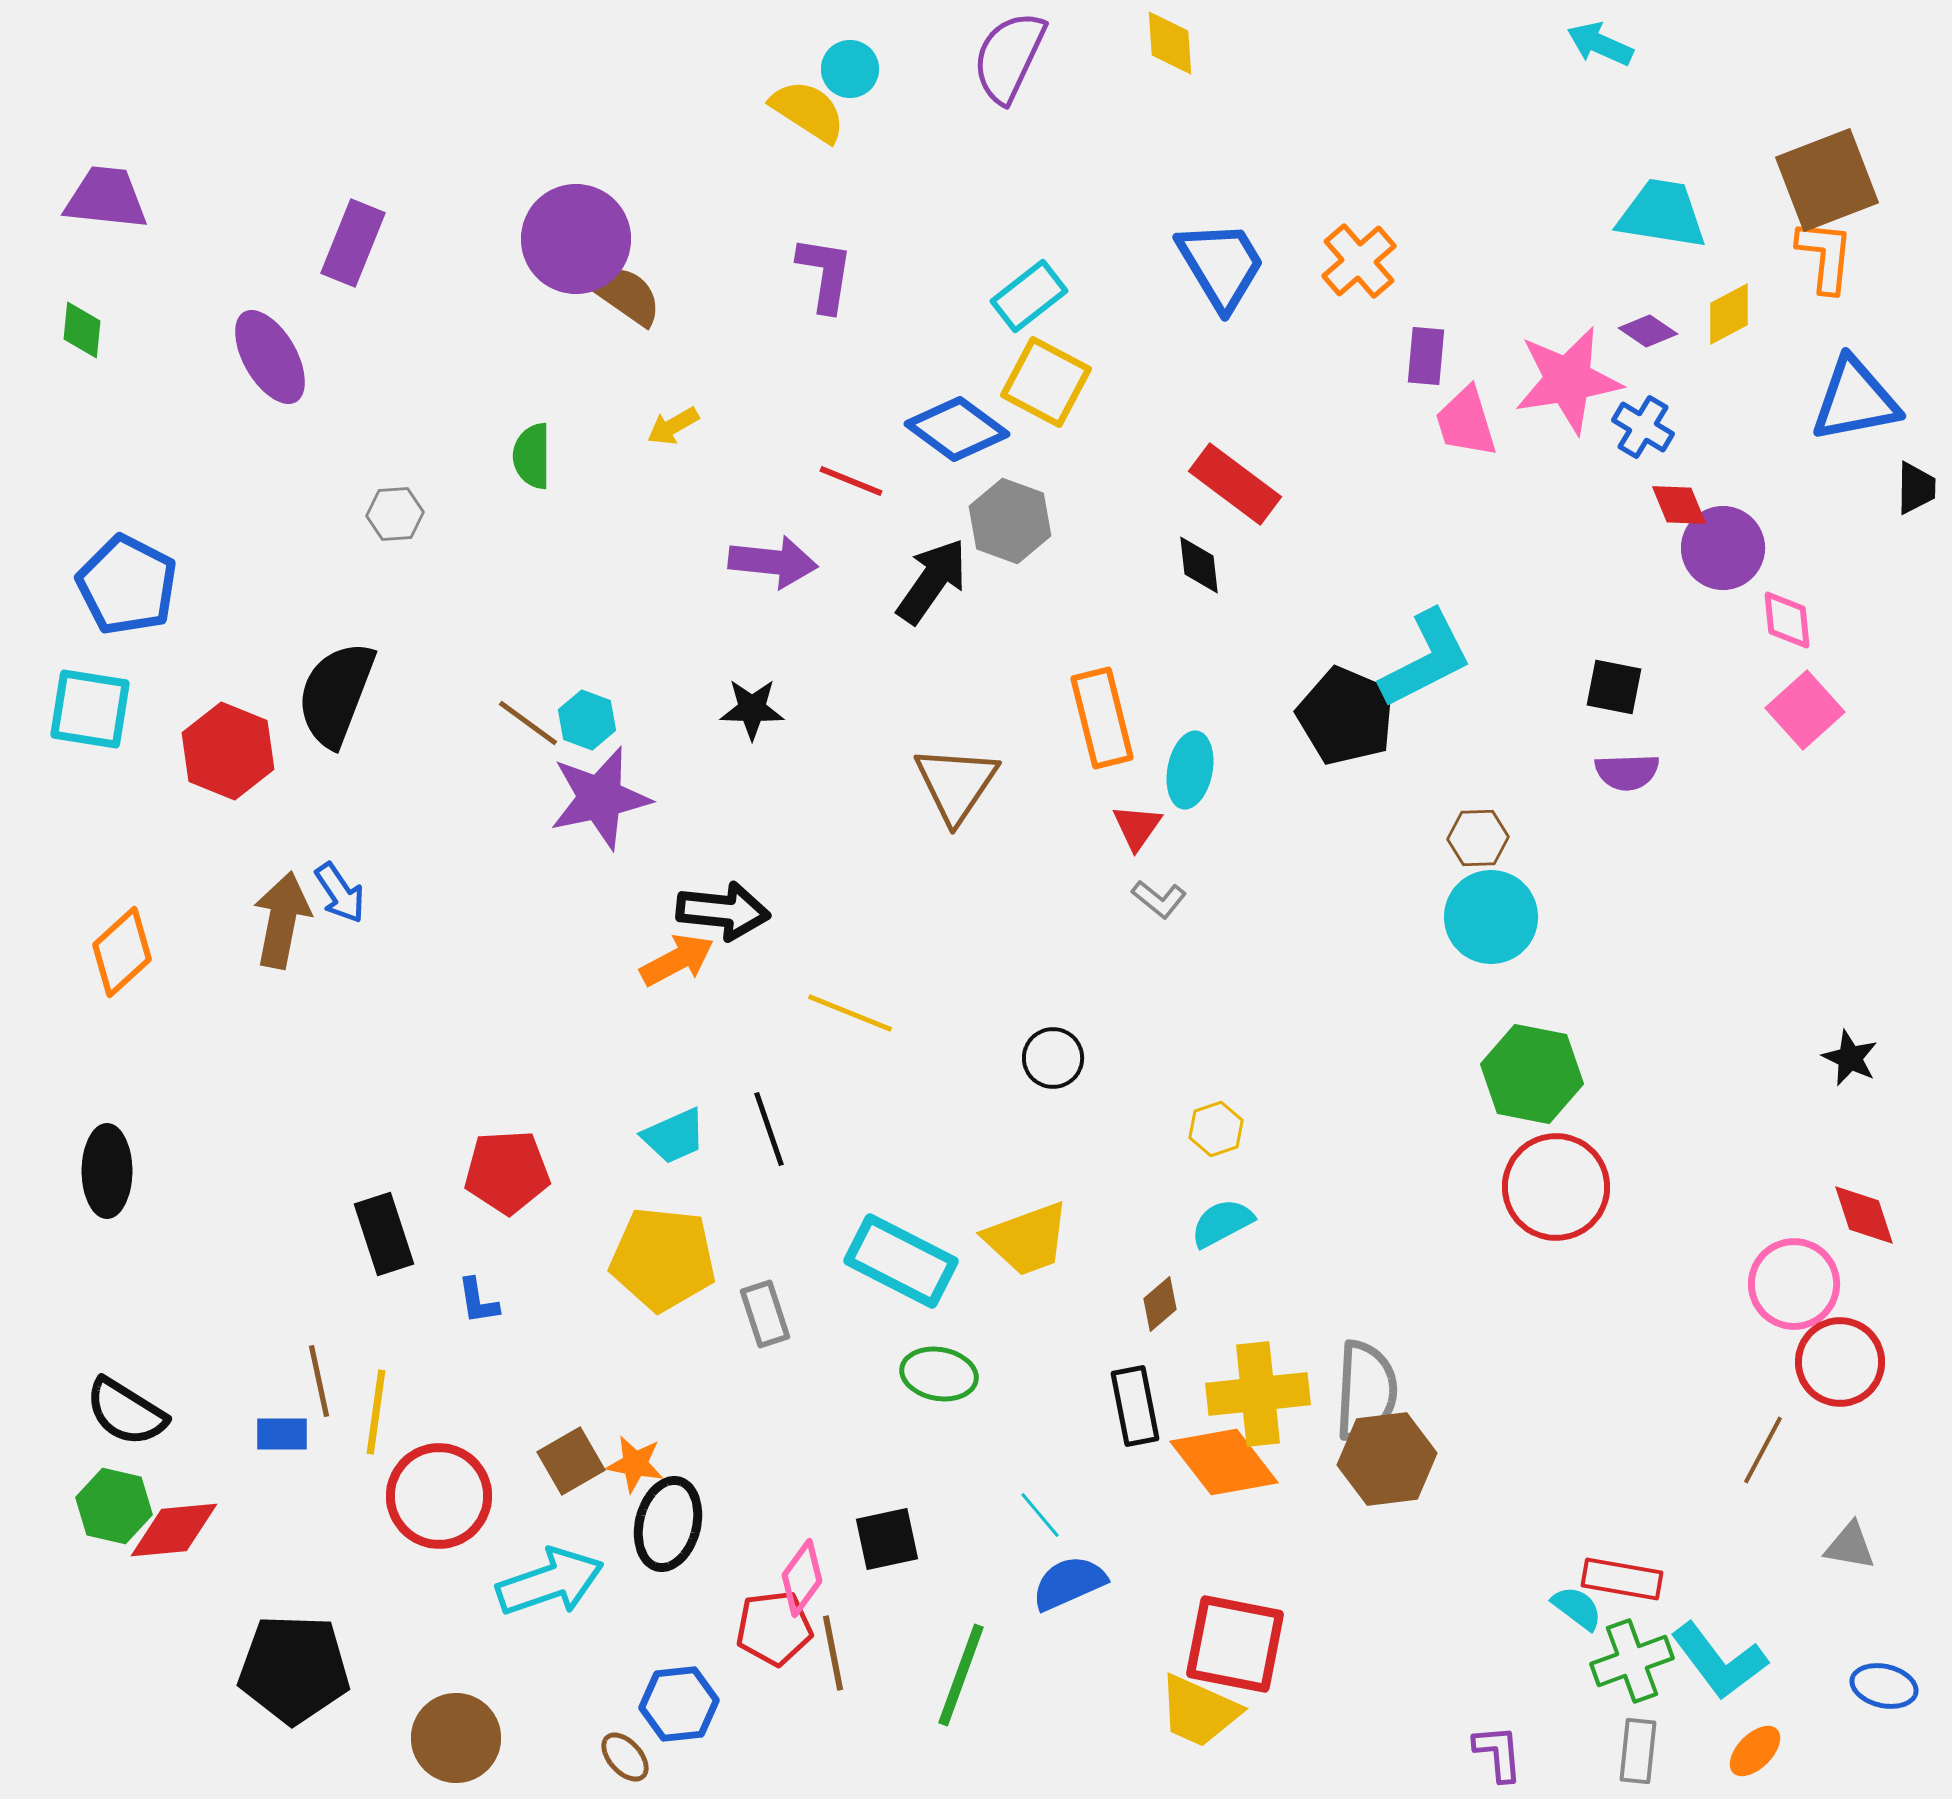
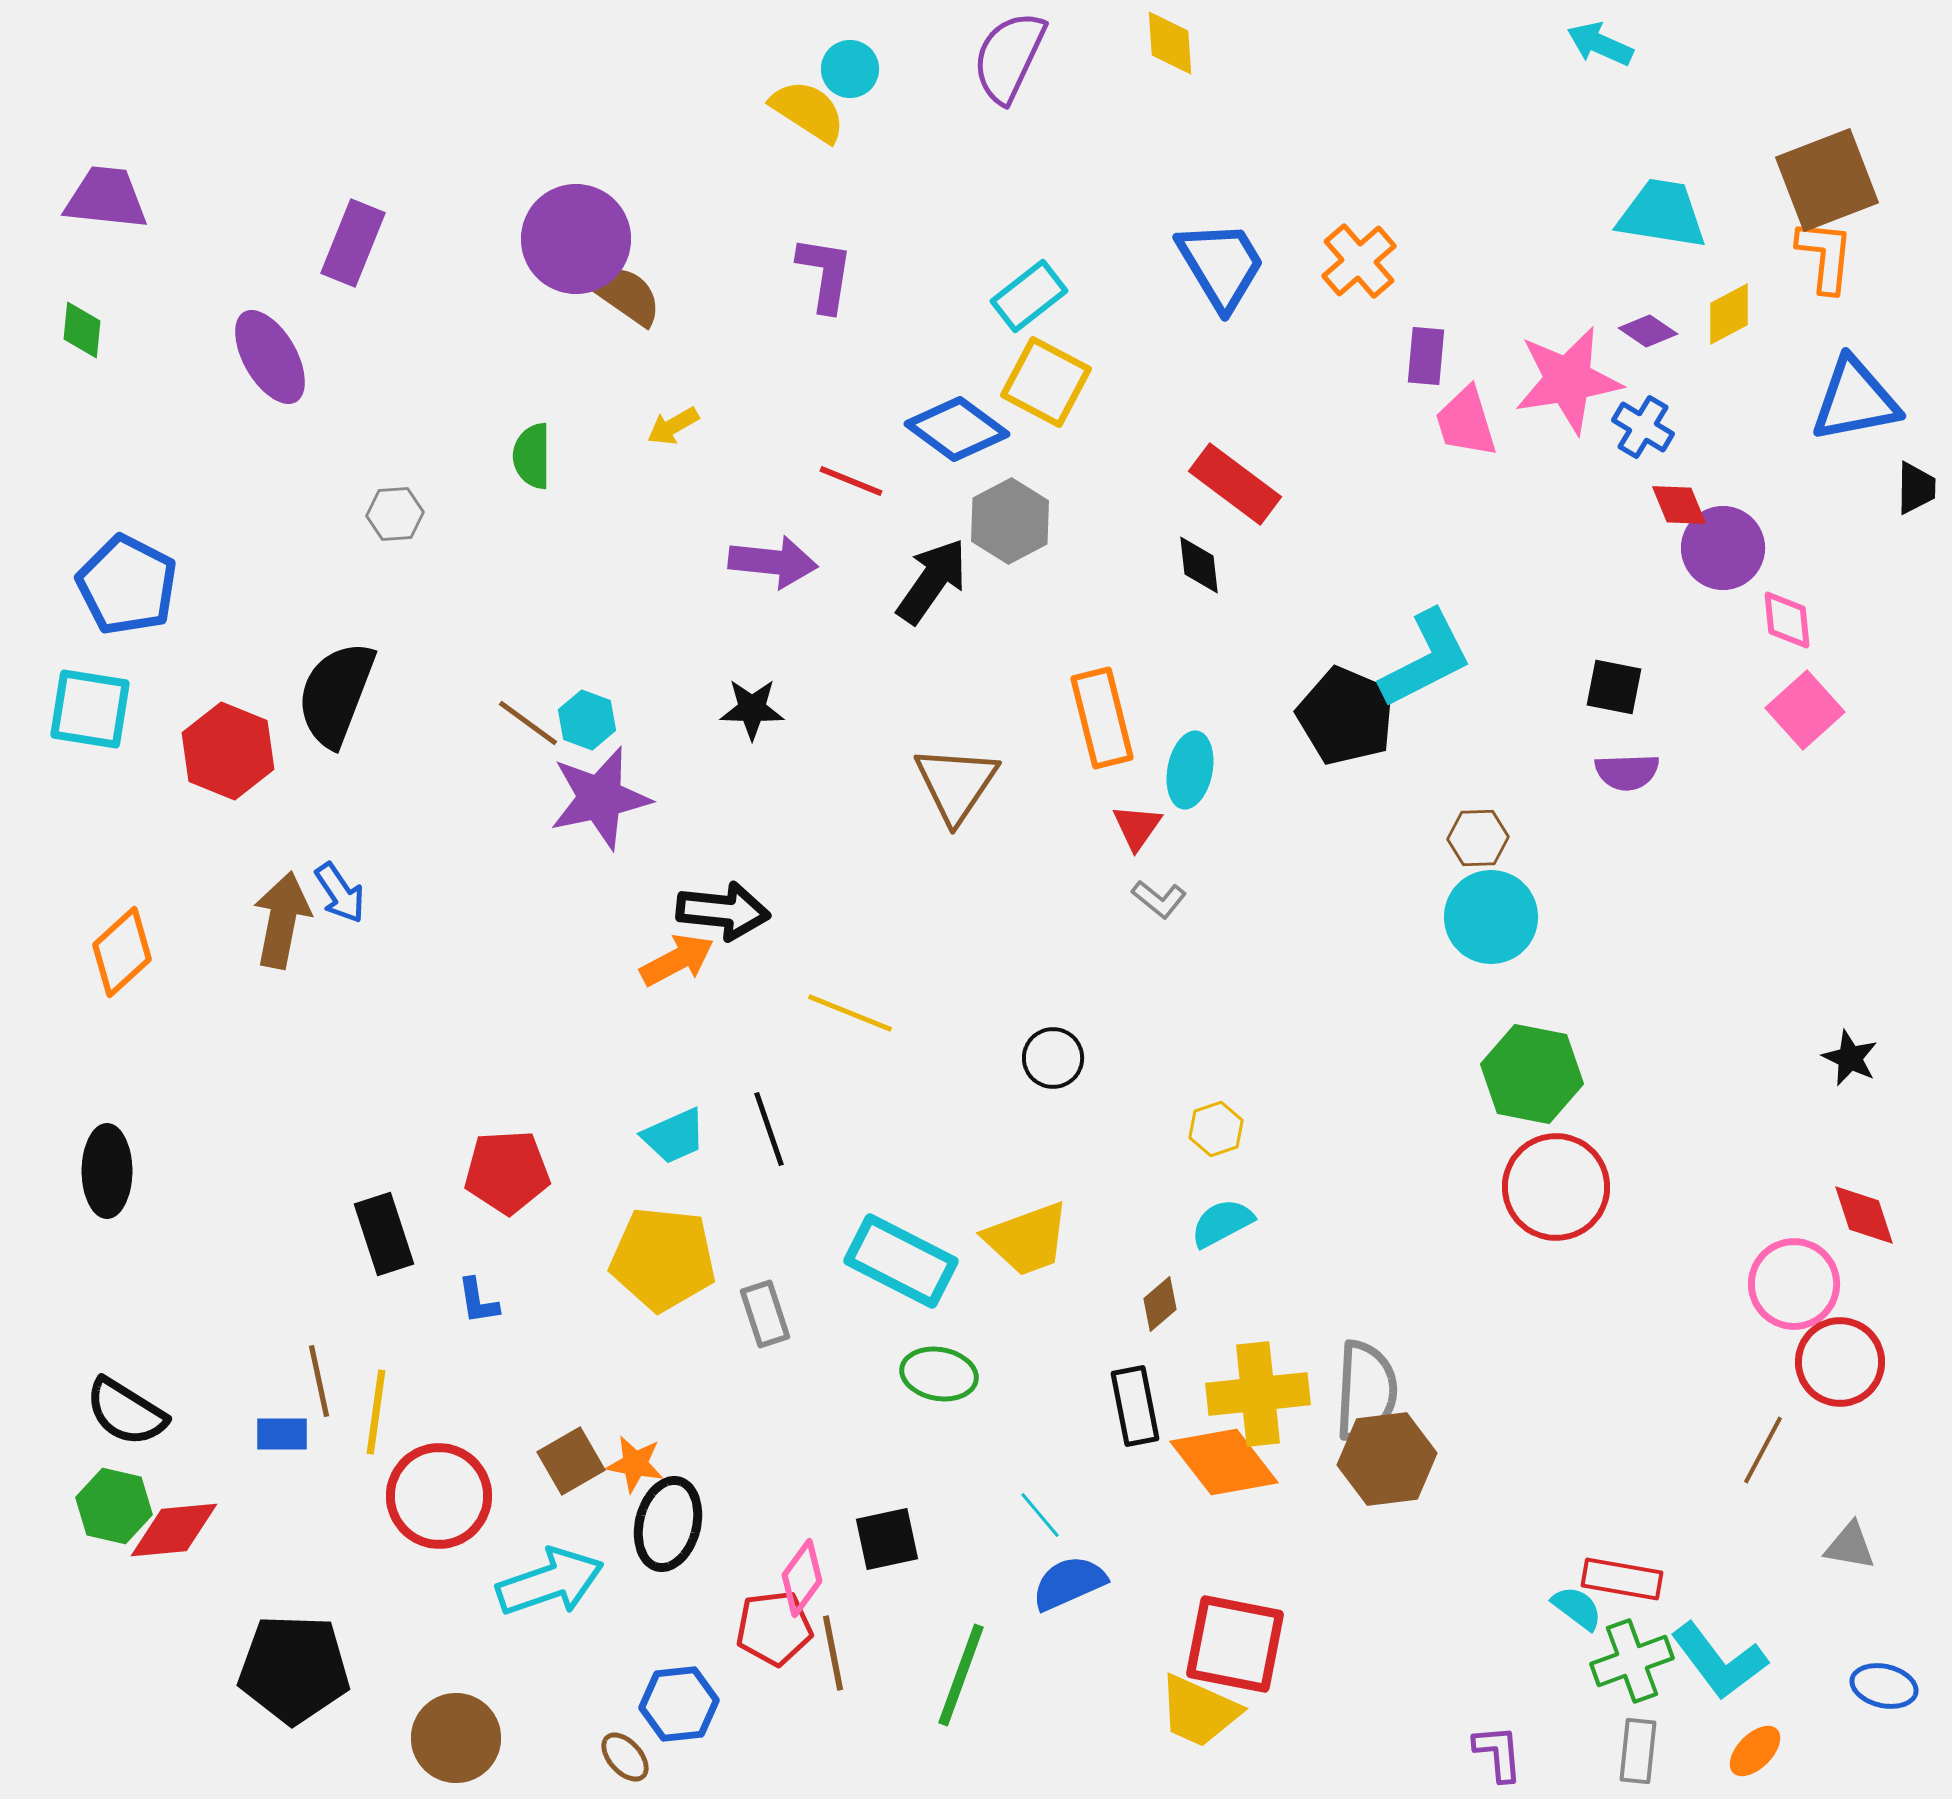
gray hexagon at (1010, 521): rotated 12 degrees clockwise
